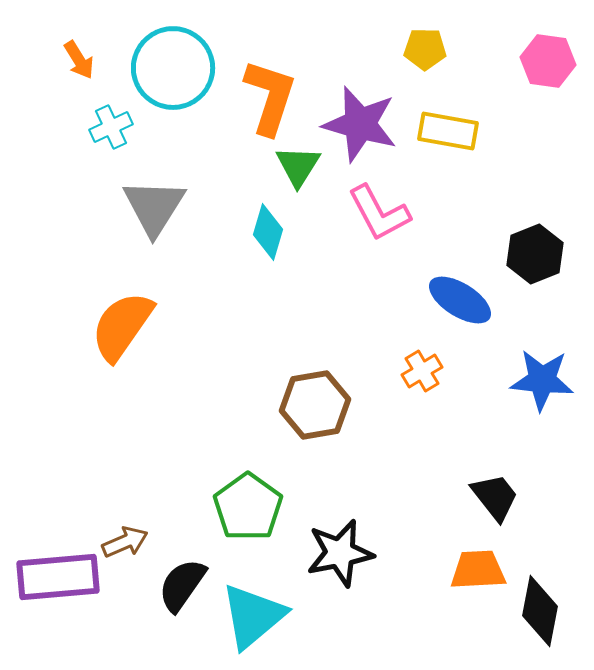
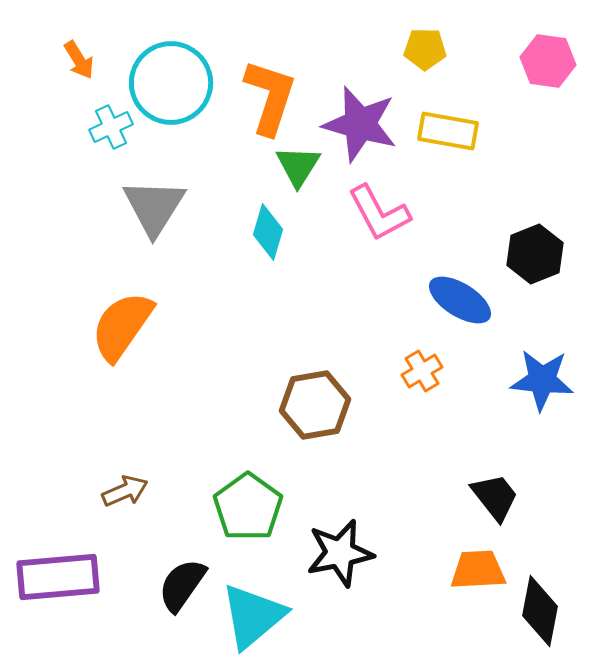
cyan circle: moved 2 px left, 15 px down
brown arrow: moved 51 px up
